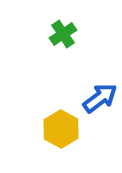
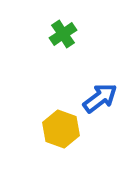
yellow hexagon: rotated 9 degrees counterclockwise
